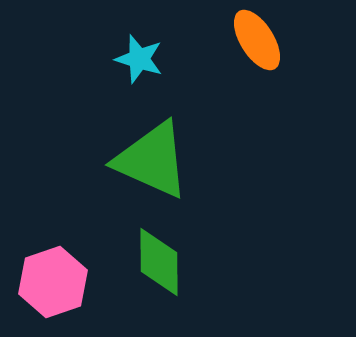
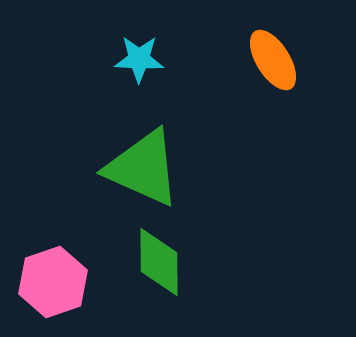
orange ellipse: moved 16 px right, 20 px down
cyan star: rotated 15 degrees counterclockwise
green triangle: moved 9 px left, 8 px down
